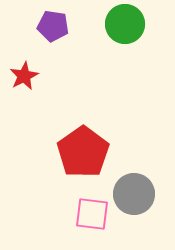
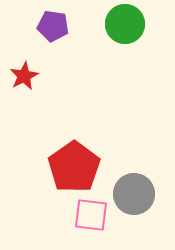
red pentagon: moved 9 px left, 15 px down
pink square: moved 1 px left, 1 px down
